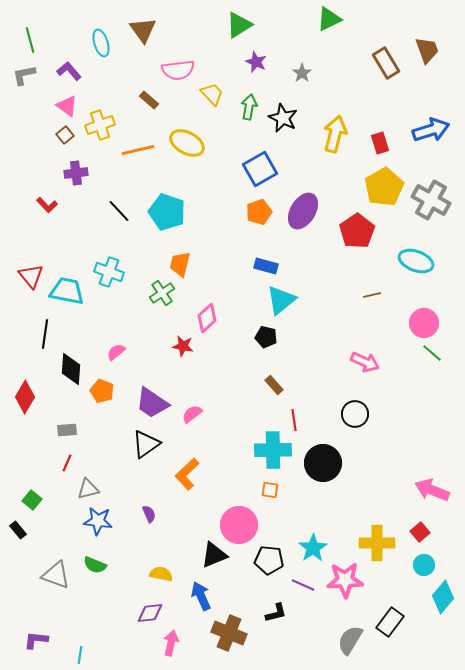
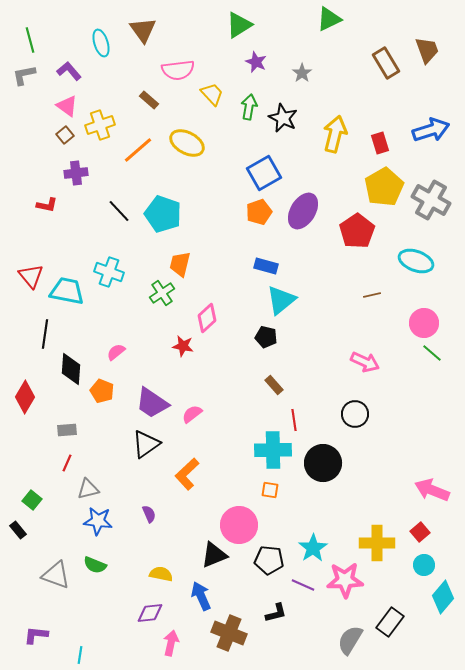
orange line at (138, 150): rotated 28 degrees counterclockwise
blue square at (260, 169): moved 4 px right, 4 px down
red L-shape at (47, 205): rotated 35 degrees counterclockwise
cyan pentagon at (167, 212): moved 4 px left, 2 px down
purple L-shape at (36, 640): moved 5 px up
